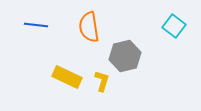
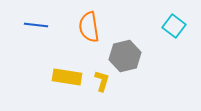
yellow rectangle: rotated 16 degrees counterclockwise
